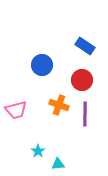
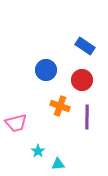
blue circle: moved 4 px right, 5 px down
orange cross: moved 1 px right, 1 px down
pink trapezoid: moved 13 px down
purple line: moved 2 px right, 3 px down
